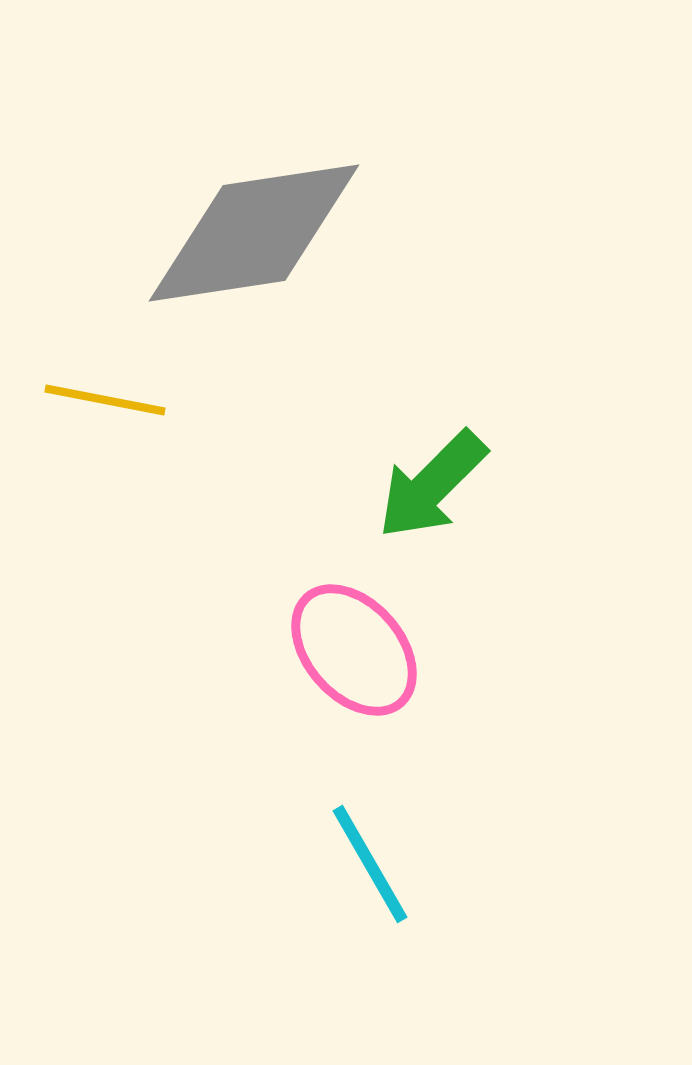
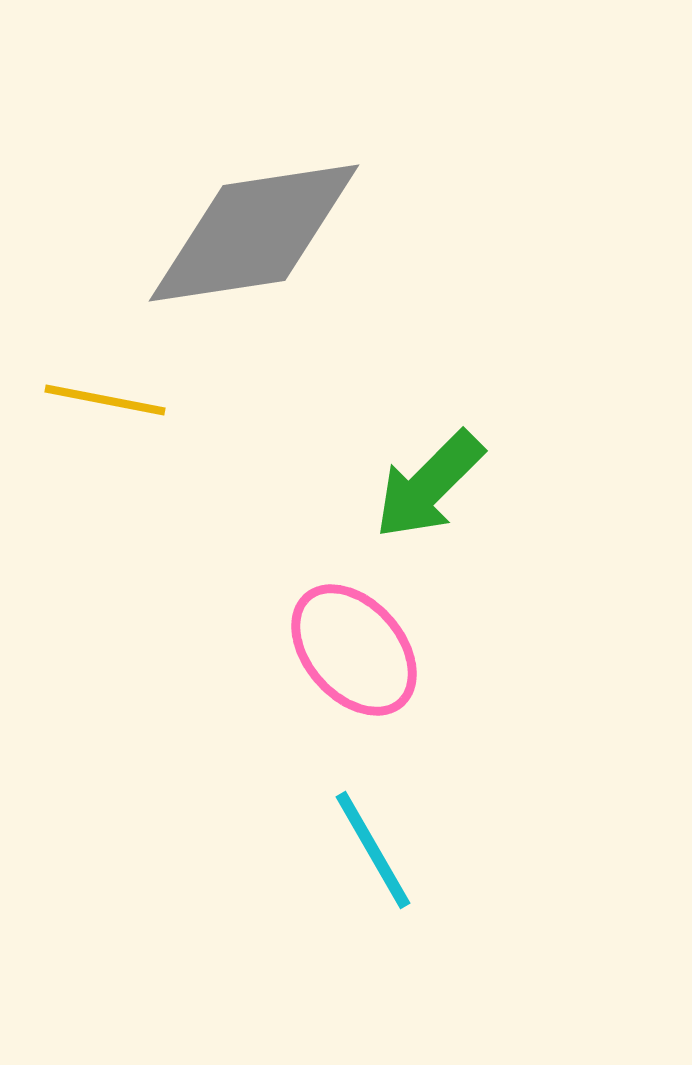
green arrow: moved 3 px left
cyan line: moved 3 px right, 14 px up
